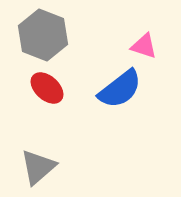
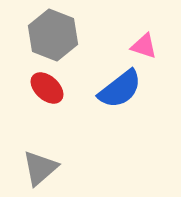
gray hexagon: moved 10 px right
gray triangle: moved 2 px right, 1 px down
